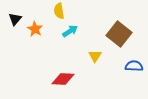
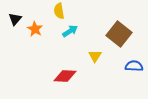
red diamond: moved 2 px right, 3 px up
